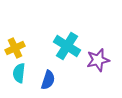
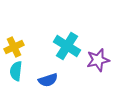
yellow cross: moved 1 px left, 1 px up
cyan semicircle: moved 3 px left, 2 px up
blue semicircle: rotated 54 degrees clockwise
